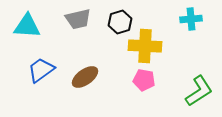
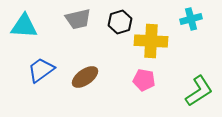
cyan cross: rotated 10 degrees counterclockwise
cyan triangle: moved 3 px left
yellow cross: moved 6 px right, 5 px up
